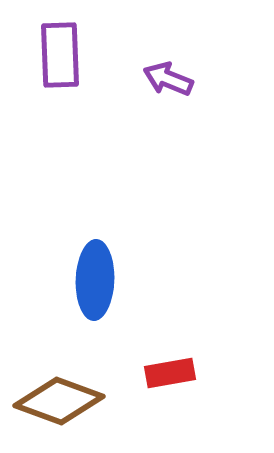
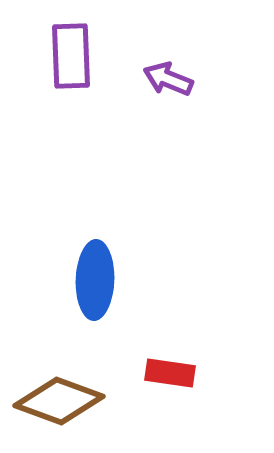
purple rectangle: moved 11 px right, 1 px down
red rectangle: rotated 18 degrees clockwise
